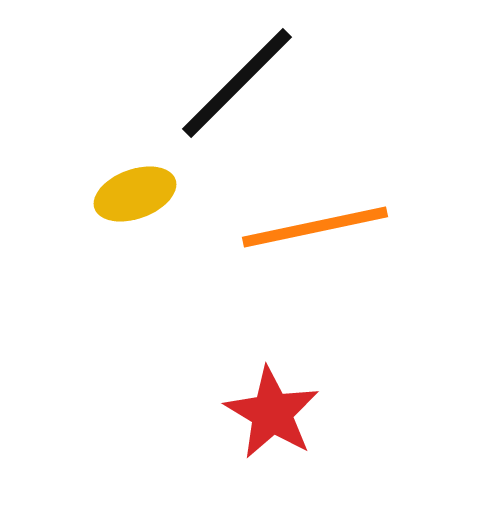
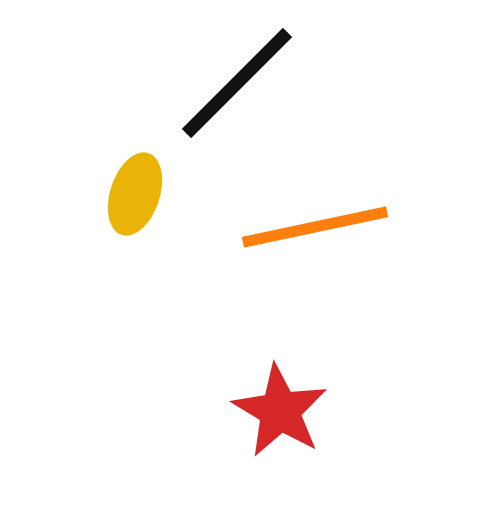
yellow ellipse: rotated 52 degrees counterclockwise
red star: moved 8 px right, 2 px up
